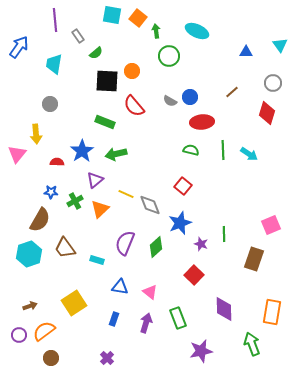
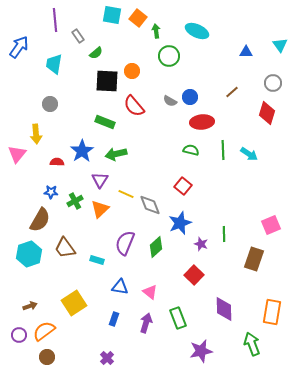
purple triangle at (95, 180): moved 5 px right; rotated 18 degrees counterclockwise
brown circle at (51, 358): moved 4 px left, 1 px up
